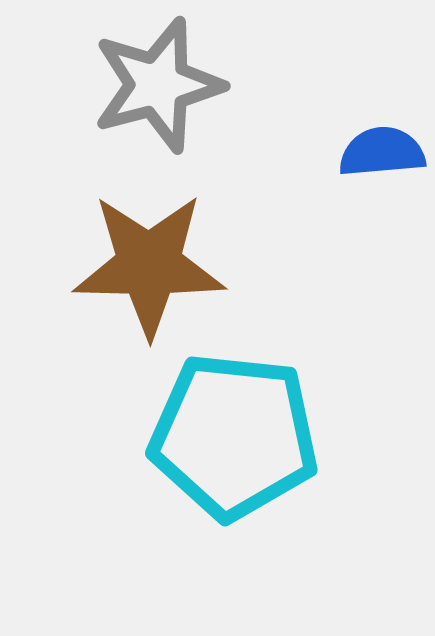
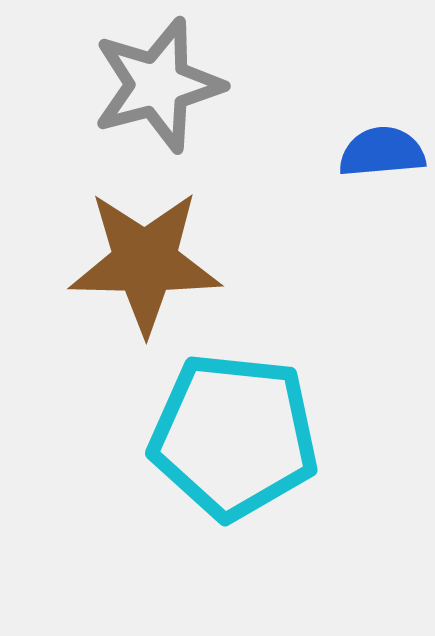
brown star: moved 4 px left, 3 px up
